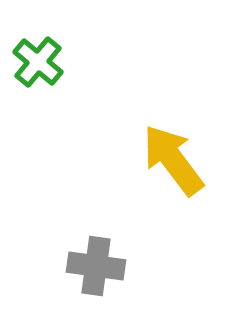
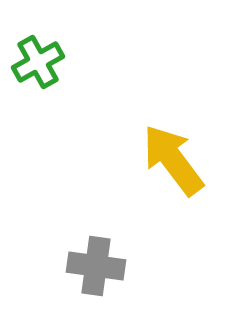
green cross: rotated 21 degrees clockwise
